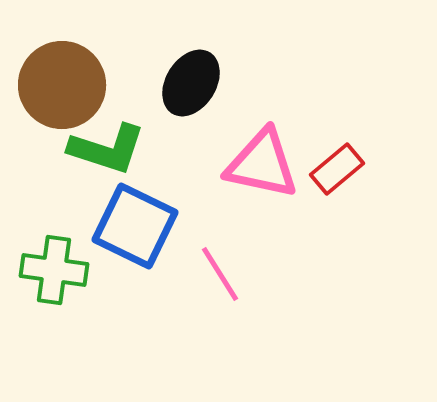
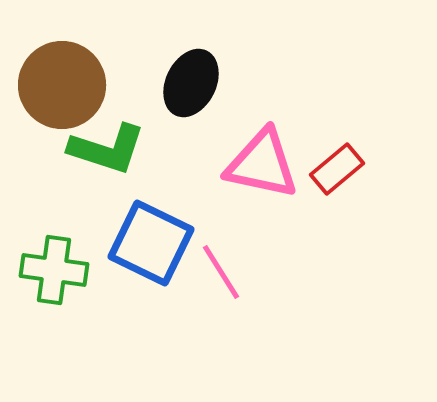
black ellipse: rotated 6 degrees counterclockwise
blue square: moved 16 px right, 17 px down
pink line: moved 1 px right, 2 px up
